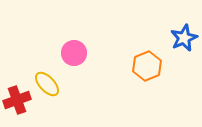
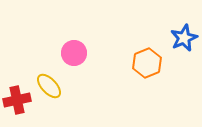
orange hexagon: moved 3 px up
yellow ellipse: moved 2 px right, 2 px down
red cross: rotated 8 degrees clockwise
